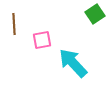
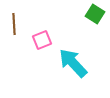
green square: rotated 24 degrees counterclockwise
pink square: rotated 12 degrees counterclockwise
